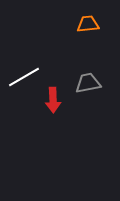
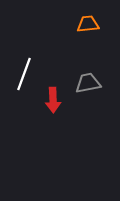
white line: moved 3 px up; rotated 40 degrees counterclockwise
